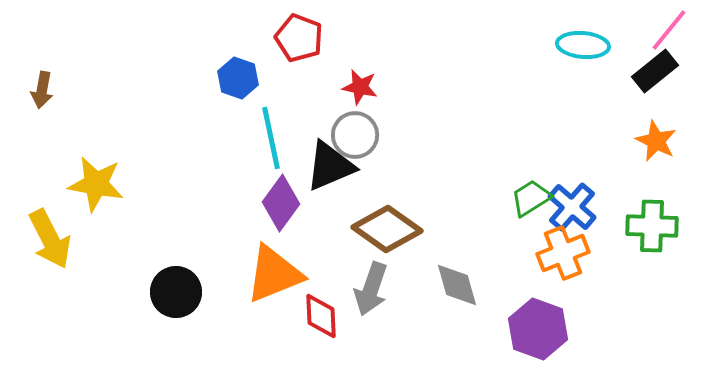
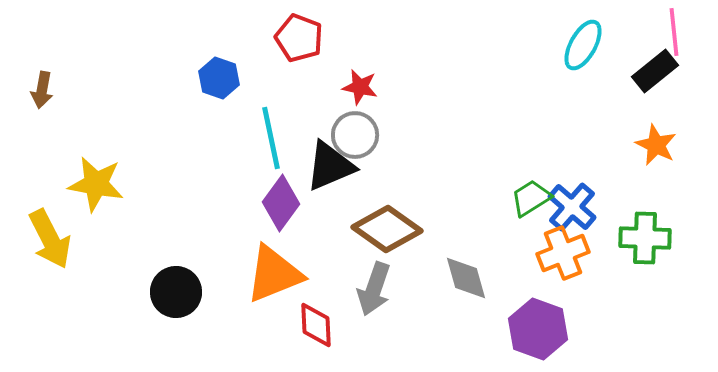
pink line: moved 5 px right, 2 px down; rotated 45 degrees counterclockwise
cyan ellipse: rotated 66 degrees counterclockwise
blue hexagon: moved 19 px left
orange star: moved 4 px down
green cross: moved 7 px left, 12 px down
gray diamond: moved 9 px right, 7 px up
gray arrow: moved 3 px right
red diamond: moved 5 px left, 9 px down
